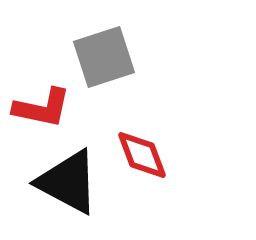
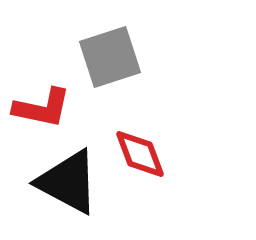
gray square: moved 6 px right
red diamond: moved 2 px left, 1 px up
